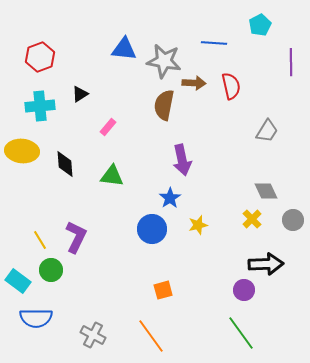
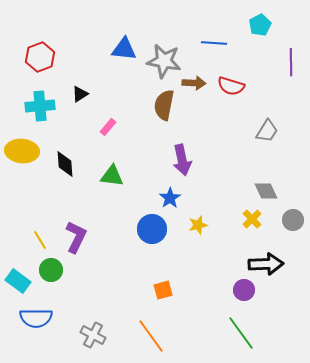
red semicircle: rotated 120 degrees clockwise
